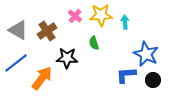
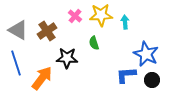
blue line: rotated 70 degrees counterclockwise
black circle: moved 1 px left
